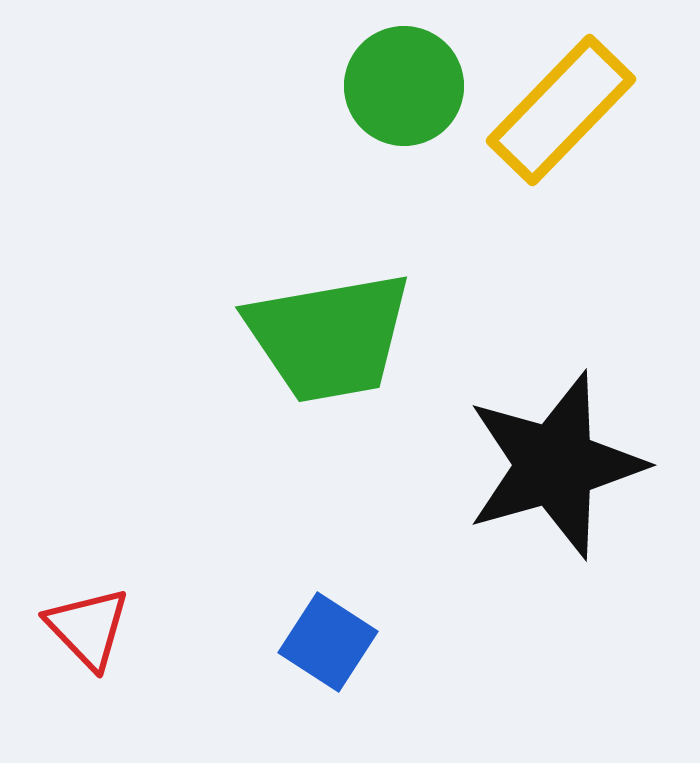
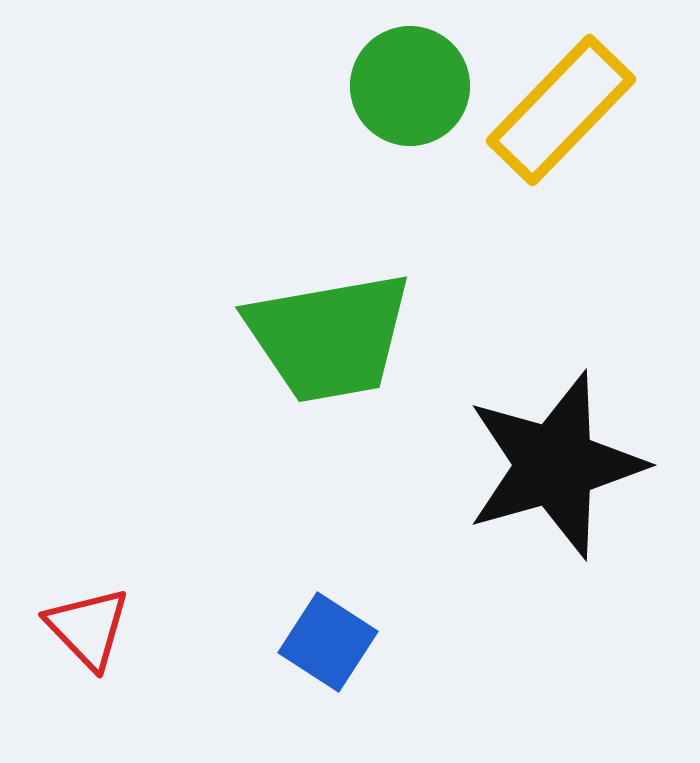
green circle: moved 6 px right
